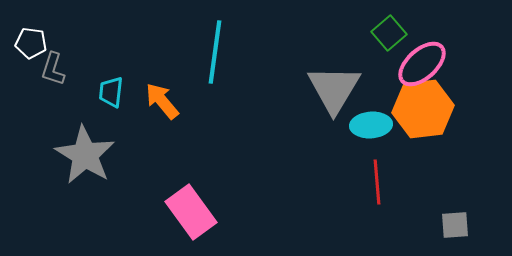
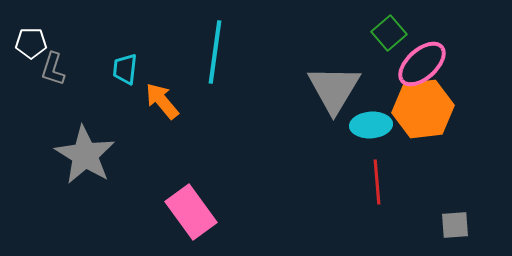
white pentagon: rotated 8 degrees counterclockwise
cyan trapezoid: moved 14 px right, 23 px up
